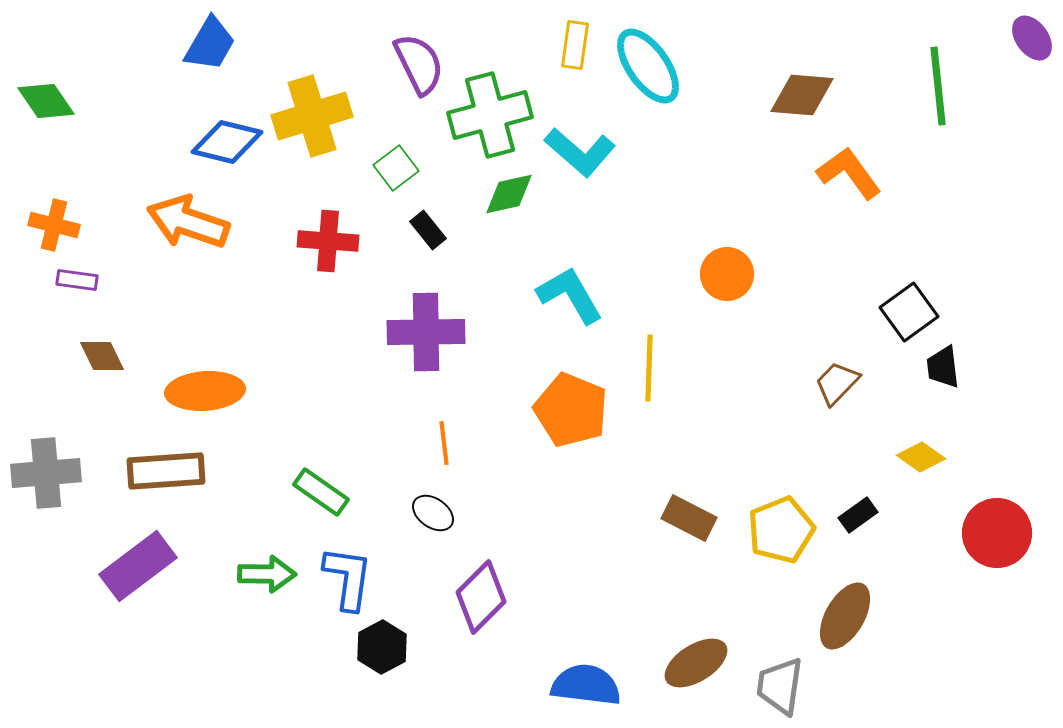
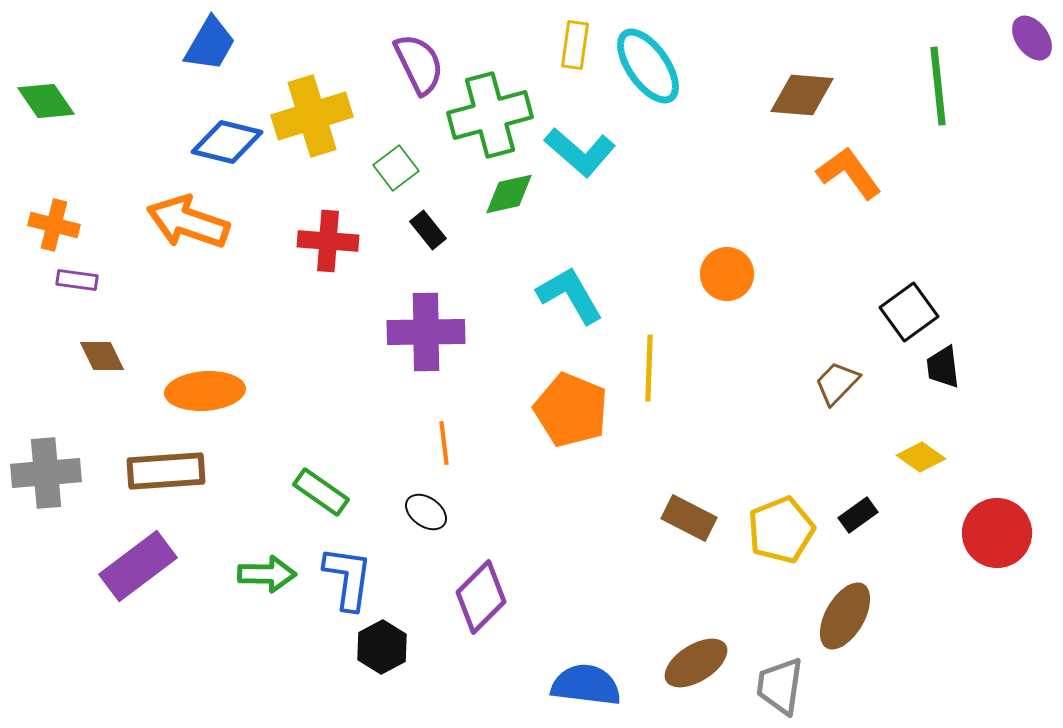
black ellipse at (433, 513): moved 7 px left, 1 px up
